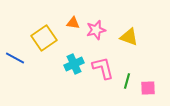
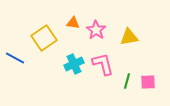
pink star: rotated 24 degrees counterclockwise
yellow triangle: rotated 30 degrees counterclockwise
pink L-shape: moved 4 px up
pink square: moved 6 px up
